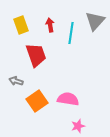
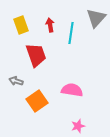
gray triangle: moved 1 px right, 3 px up
pink semicircle: moved 4 px right, 9 px up
